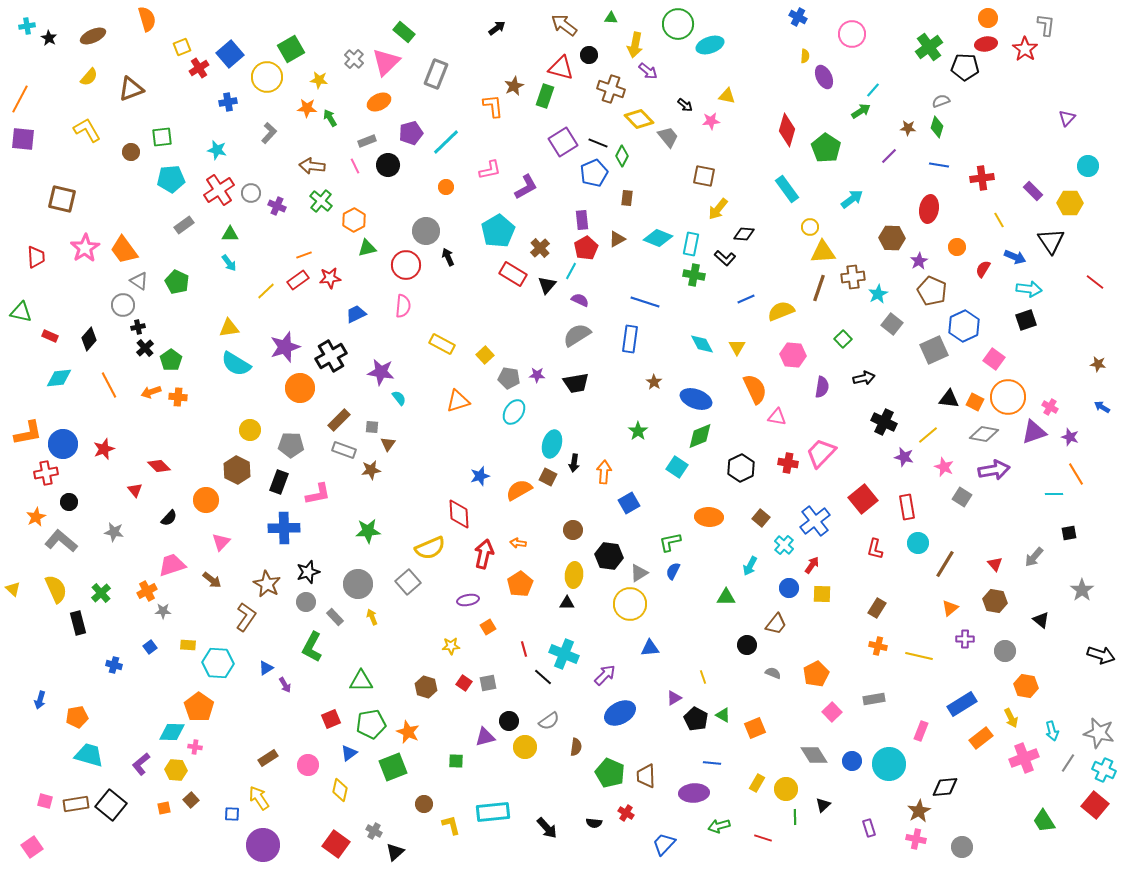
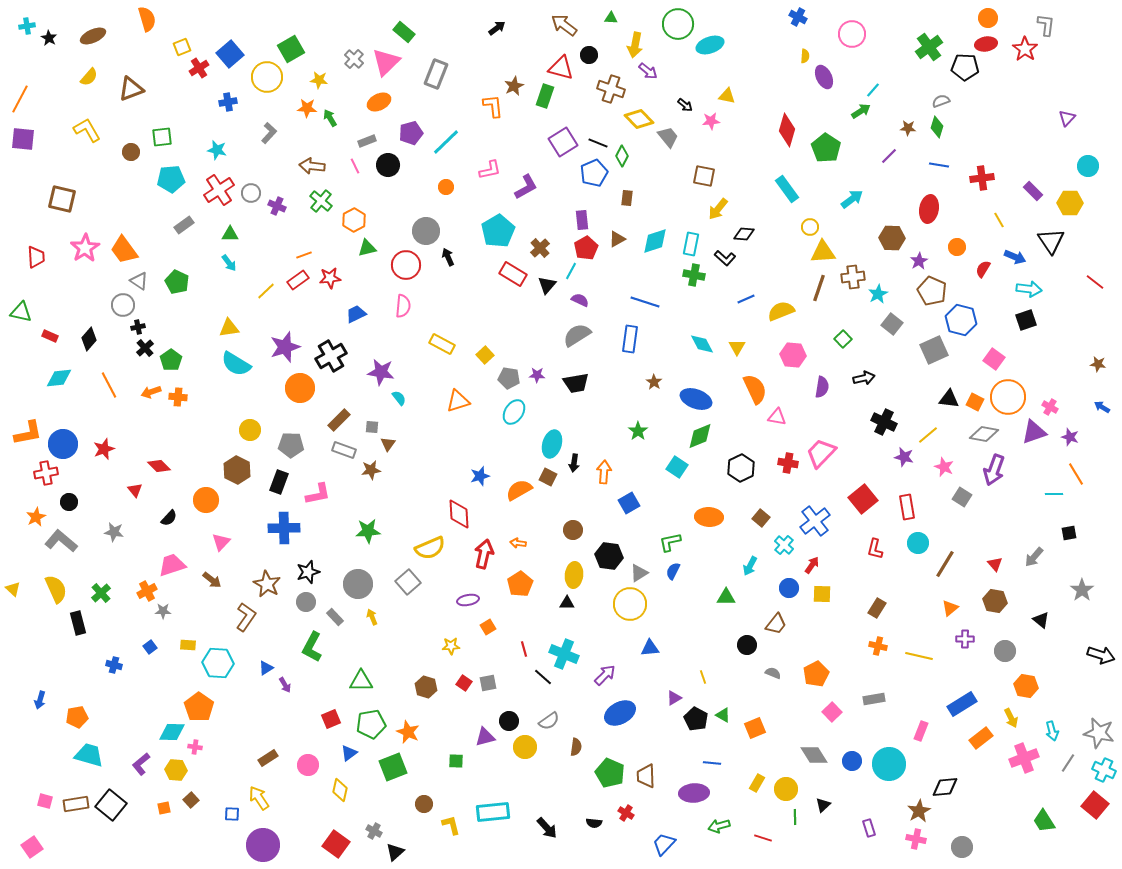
cyan diamond at (658, 238): moved 3 px left, 3 px down; rotated 40 degrees counterclockwise
blue hexagon at (964, 326): moved 3 px left, 6 px up; rotated 20 degrees counterclockwise
purple arrow at (994, 470): rotated 120 degrees clockwise
